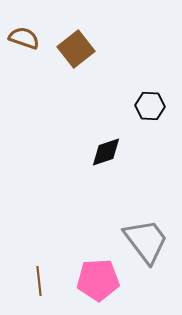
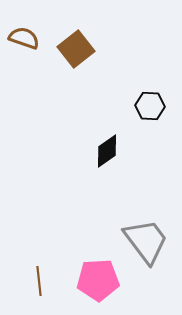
black diamond: moved 1 px right, 1 px up; rotated 16 degrees counterclockwise
